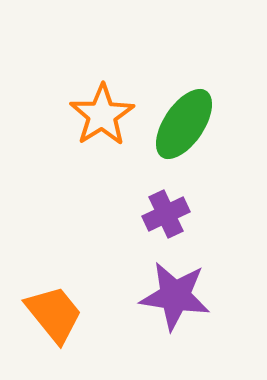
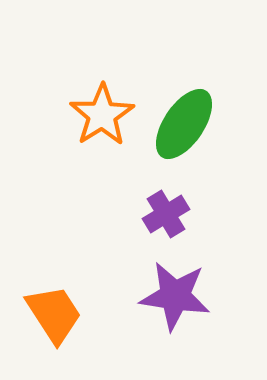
purple cross: rotated 6 degrees counterclockwise
orange trapezoid: rotated 6 degrees clockwise
